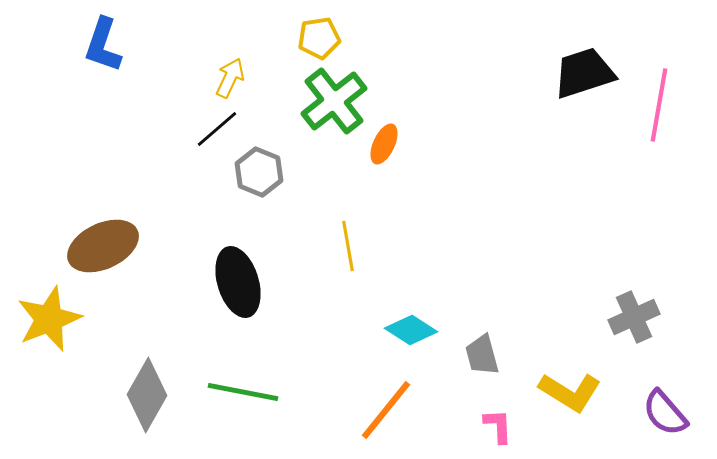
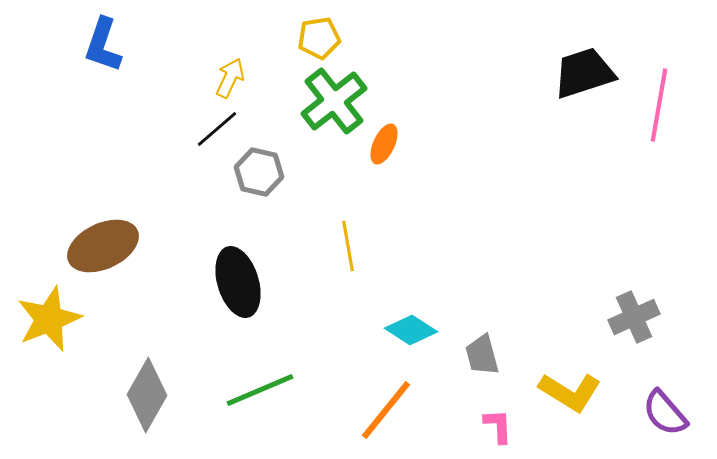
gray hexagon: rotated 9 degrees counterclockwise
green line: moved 17 px right, 2 px up; rotated 34 degrees counterclockwise
